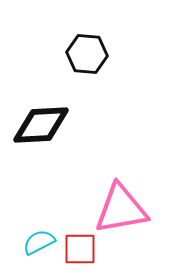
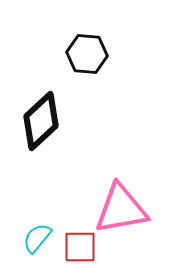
black diamond: moved 4 px up; rotated 40 degrees counterclockwise
cyan semicircle: moved 2 px left, 4 px up; rotated 24 degrees counterclockwise
red square: moved 2 px up
